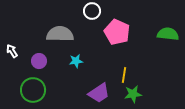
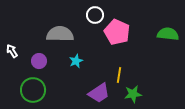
white circle: moved 3 px right, 4 px down
cyan star: rotated 16 degrees counterclockwise
yellow line: moved 5 px left
